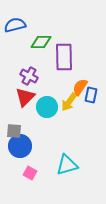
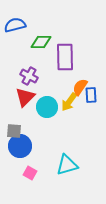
purple rectangle: moved 1 px right
blue rectangle: rotated 14 degrees counterclockwise
